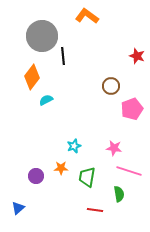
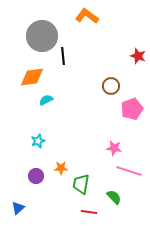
red star: moved 1 px right
orange diamond: rotated 45 degrees clockwise
cyan star: moved 36 px left, 5 px up
green trapezoid: moved 6 px left, 7 px down
green semicircle: moved 5 px left, 3 px down; rotated 35 degrees counterclockwise
red line: moved 6 px left, 2 px down
